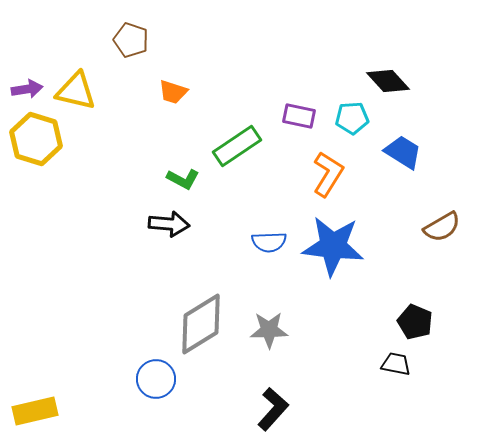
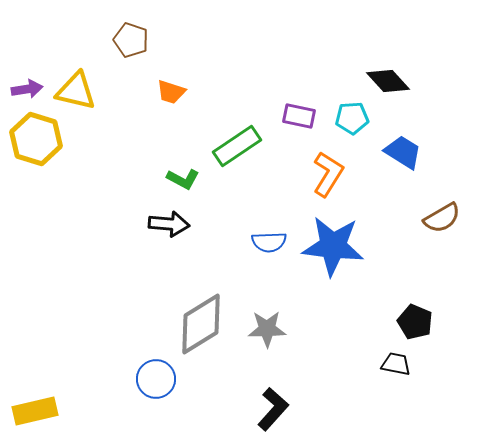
orange trapezoid: moved 2 px left
brown semicircle: moved 9 px up
gray star: moved 2 px left, 1 px up
